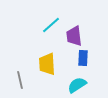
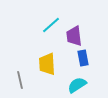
blue rectangle: rotated 14 degrees counterclockwise
